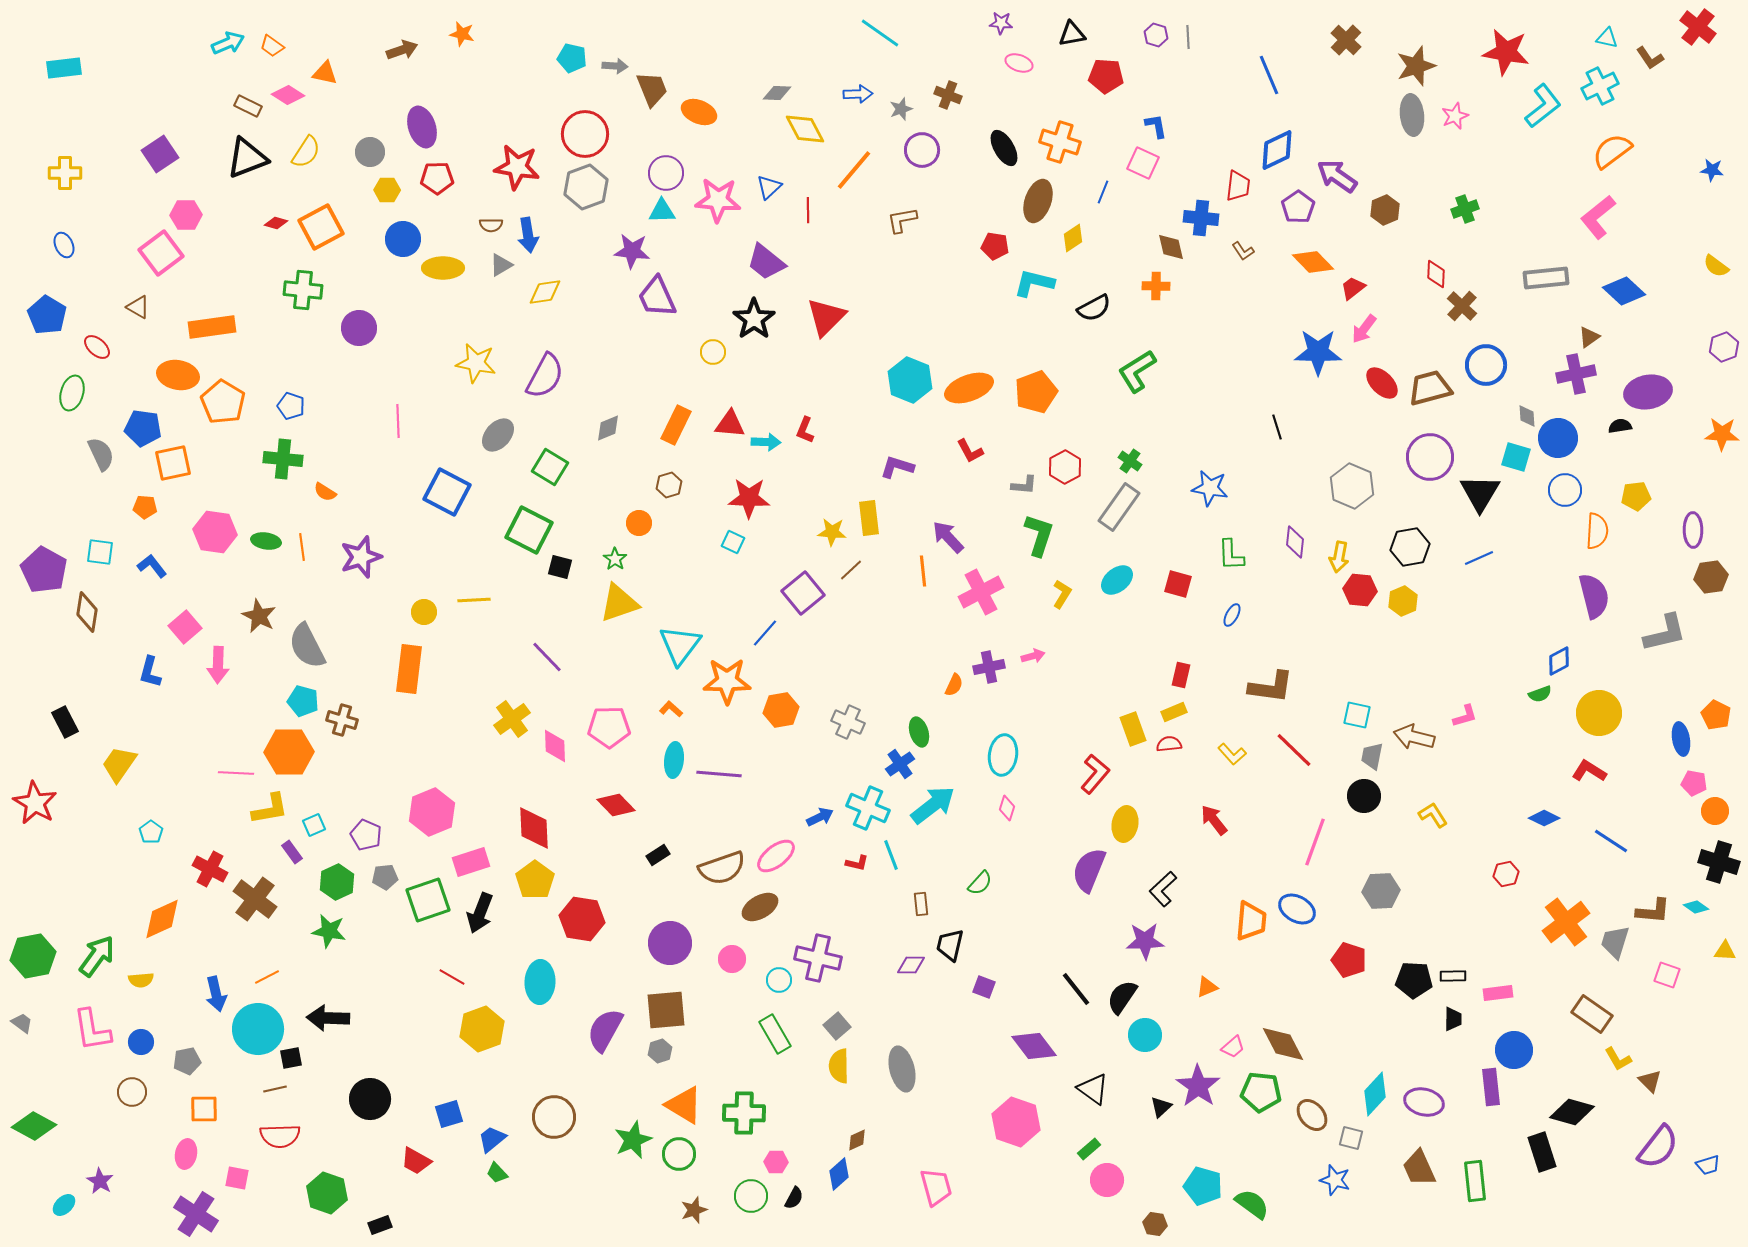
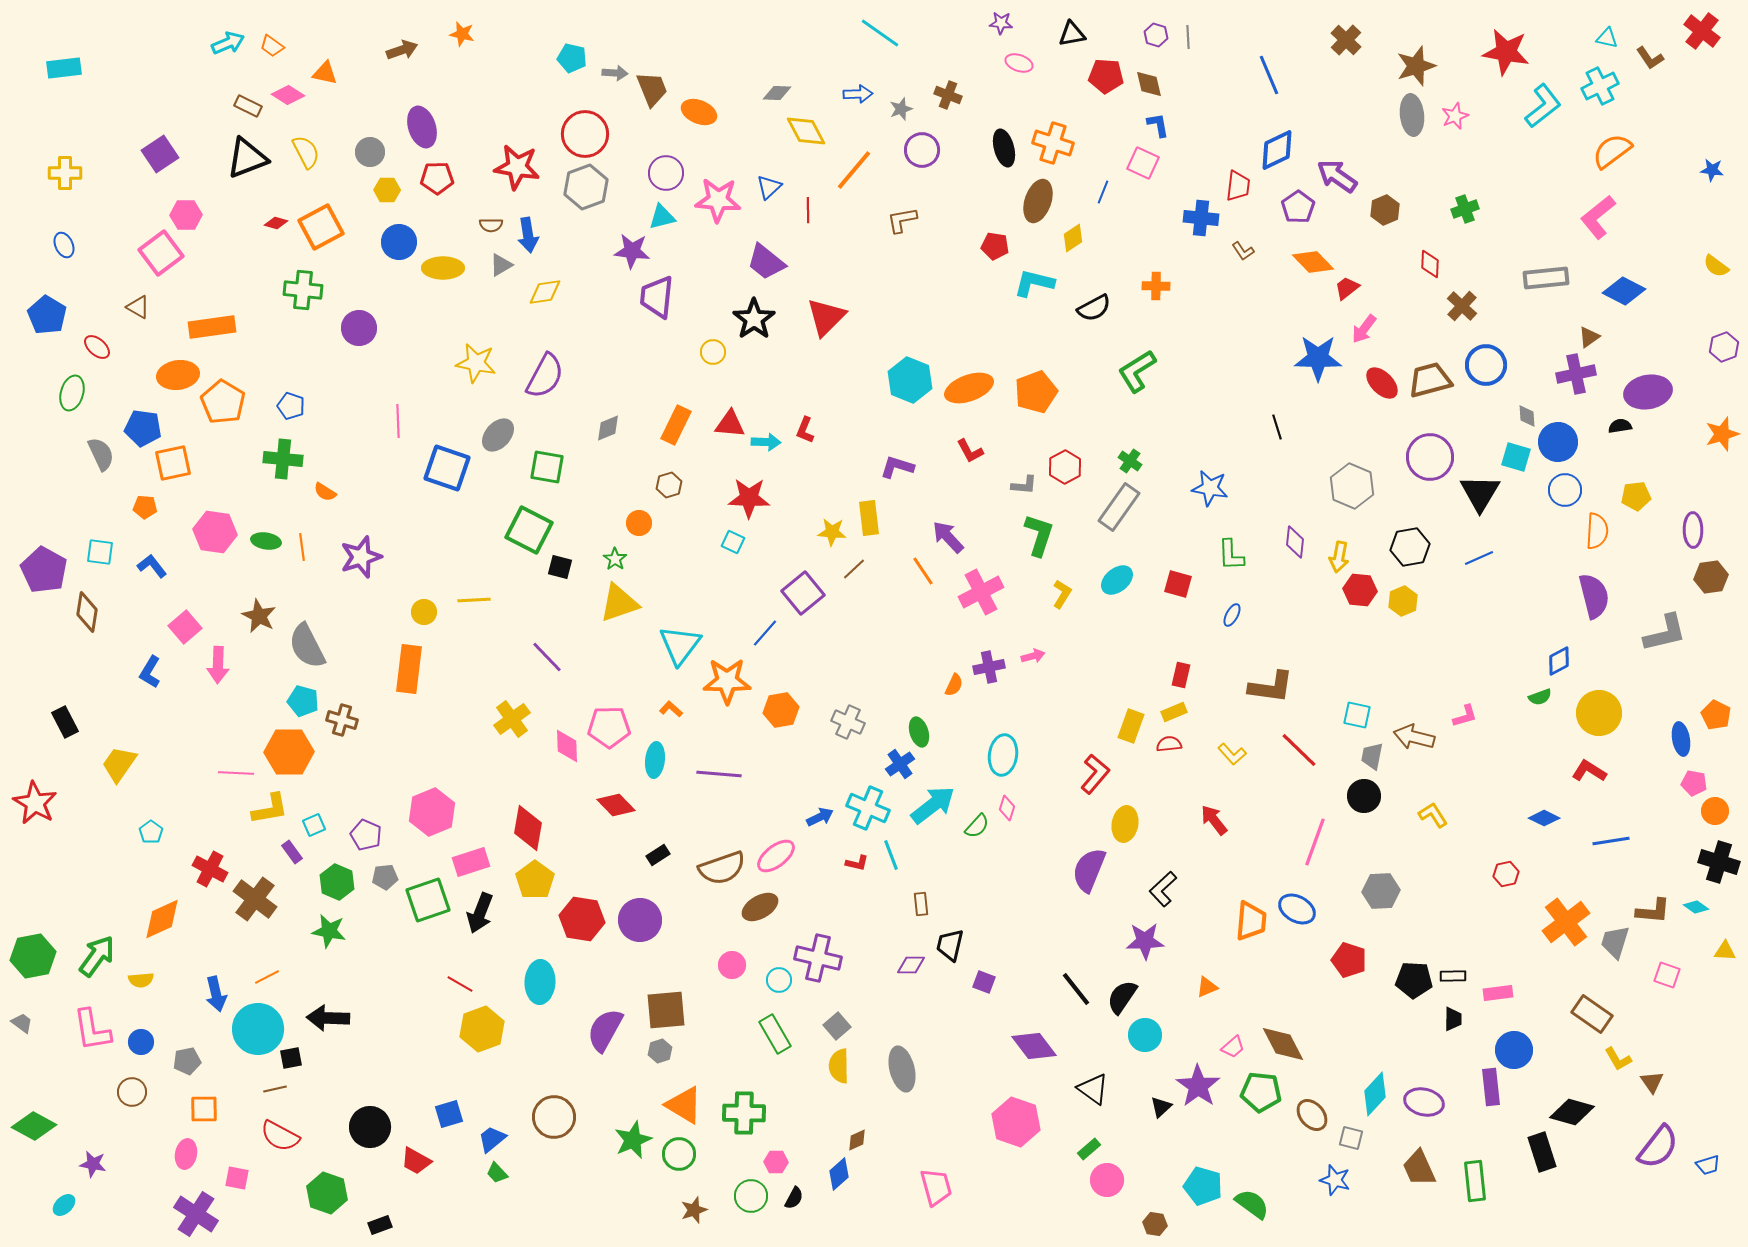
red cross at (1698, 27): moved 4 px right, 4 px down
gray arrow at (615, 66): moved 7 px down
blue L-shape at (1156, 126): moved 2 px right, 1 px up
yellow diamond at (805, 129): moved 1 px right, 2 px down
orange cross at (1060, 142): moved 7 px left, 1 px down
black ellipse at (1004, 148): rotated 15 degrees clockwise
yellow semicircle at (306, 152): rotated 60 degrees counterclockwise
cyan triangle at (662, 211): moved 6 px down; rotated 12 degrees counterclockwise
blue circle at (403, 239): moved 4 px left, 3 px down
brown diamond at (1171, 247): moved 22 px left, 163 px up
red diamond at (1436, 274): moved 6 px left, 10 px up
red trapezoid at (1353, 288): moved 6 px left
blue diamond at (1624, 291): rotated 15 degrees counterclockwise
purple trapezoid at (657, 297): rotated 30 degrees clockwise
blue star at (1318, 352): moved 6 px down
orange ellipse at (178, 375): rotated 18 degrees counterclockwise
brown trapezoid at (1430, 388): moved 8 px up
orange star at (1722, 434): rotated 20 degrees counterclockwise
blue circle at (1558, 438): moved 4 px down
green square at (550, 467): moved 3 px left; rotated 21 degrees counterclockwise
blue square at (447, 492): moved 24 px up; rotated 9 degrees counterclockwise
brown line at (851, 570): moved 3 px right, 1 px up
orange line at (923, 571): rotated 28 degrees counterclockwise
blue L-shape at (150, 672): rotated 16 degrees clockwise
green semicircle at (1540, 694): moved 3 px down
yellow rectangle at (1133, 729): moved 2 px left, 3 px up; rotated 40 degrees clockwise
pink diamond at (555, 746): moved 12 px right
red line at (1294, 750): moved 5 px right
cyan ellipse at (674, 760): moved 19 px left
red diamond at (534, 828): moved 6 px left; rotated 12 degrees clockwise
blue line at (1611, 841): rotated 42 degrees counterclockwise
green hexagon at (337, 882): rotated 12 degrees counterclockwise
green semicircle at (980, 883): moved 3 px left, 57 px up
purple circle at (670, 943): moved 30 px left, 23 px up
pink circle at (732, 959): moved 6 px down
red line at (452, 977): moved 8 px right, 7 px down
purple square at (984, 987): moved 5 px up
brown triangle at (1650, 1081): moved 2 px right, 1 px down; rotated 10 degrees clockwise
black circle at (370, 1099): moved 28 px down
red semicircle at (280, 1136): rotated 30 degrees clockwise
purple star at (100, 1181): moved 7 px left, 17 px up; rotated 20 degrees counterclockwise
